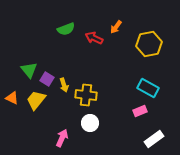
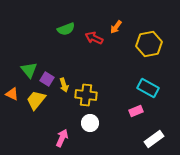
orange triangle: moved 4 px up
pink rectangle: moved 4 px left
